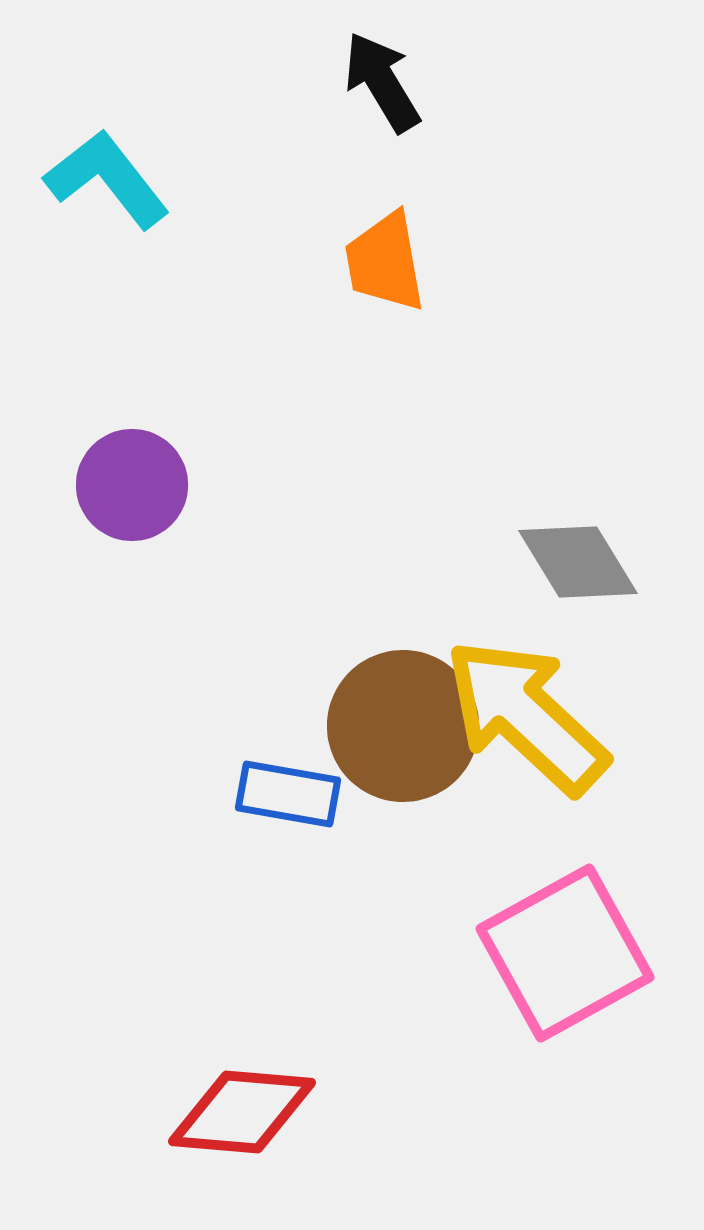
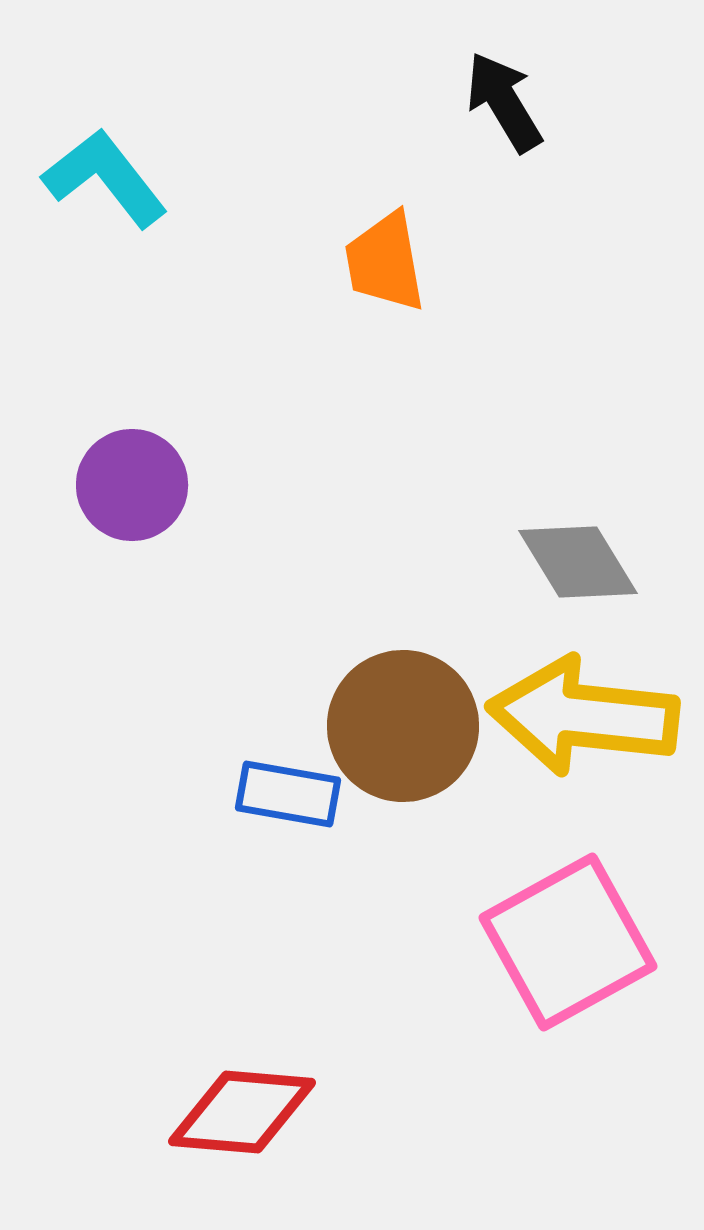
black arrow: moved 122 px right, 20 px down
cyan L-shape: moved 2 px left, 1 px up
yellow arrow: moved 57 px right; rotated 37 degrees counterclockwise
pink square: moved 3 px right, 11 px up
